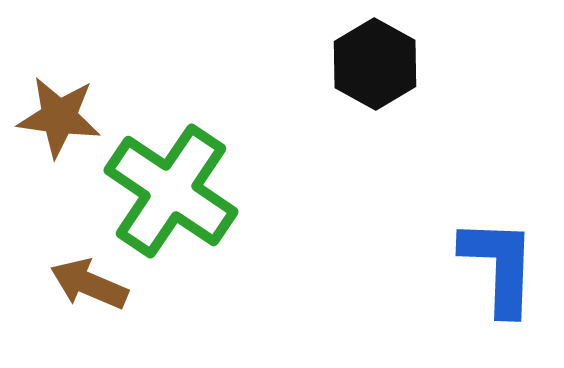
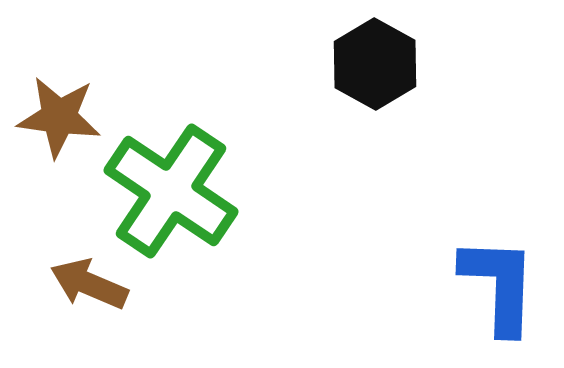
blue L-shape: moved 19 px down
